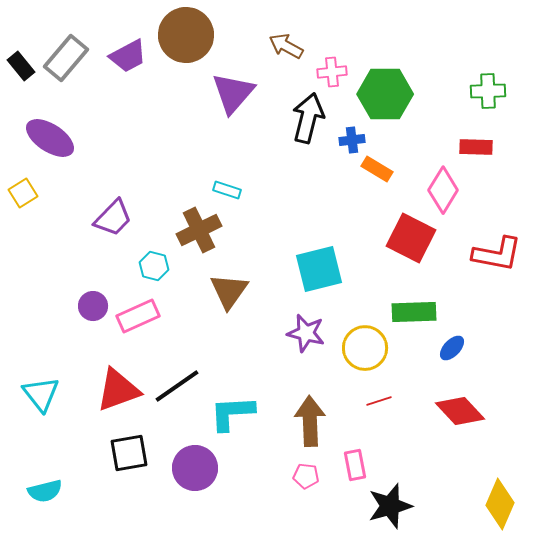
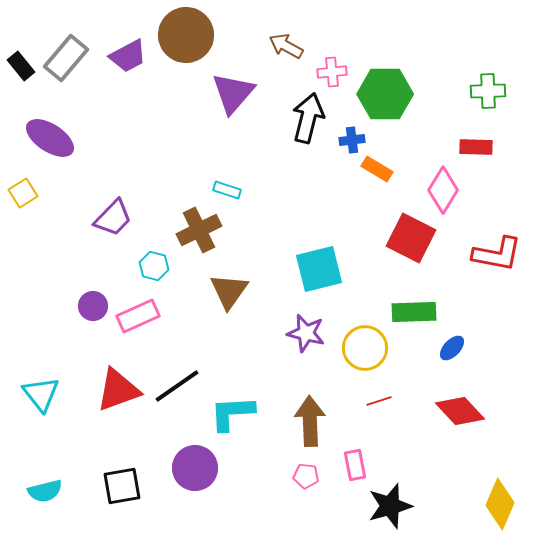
black square at (129, 453): moved 7 px left, 33 px down
